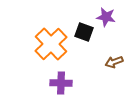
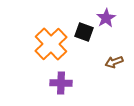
purple star: moved 1 px down; rotated 30 degrees clockwise
